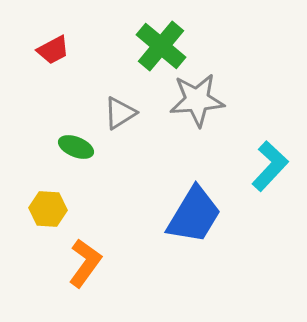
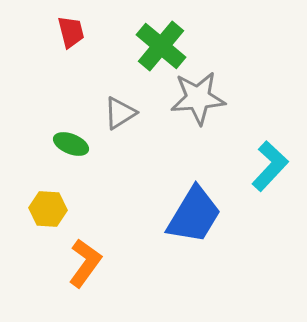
red trapezoid: moved 18 px right, 18 px up; rotated 76 degrees counterclockwise
gray star: moved 1 px right, 2 px up
green ellipse: moved 5 px left, 3 px up
